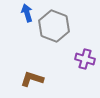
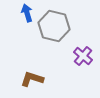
gray hexagon: rotated 8 degrees counterclockwise
purple cross: moved 2 px left, 3 px up; rotated 24 degrees clockwise
